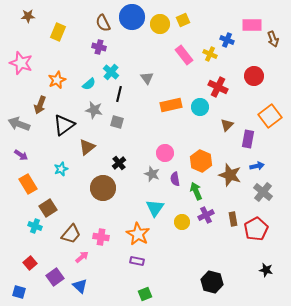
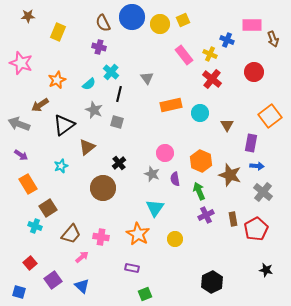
red circle at (254, 76): moved 4 px up
red cross at (218, 87): moved 6 px left, 8 px up; rotated 12 degrees clockwise
brown arrow at (40, 105): rotated 36 degrees clockwise
cyan circle at (200, 107): moved 6 px down
gray star at (94, 110): rotated 12 degrees clockwise
brown triangle at (227, 125): rotated 16 degrees counterclockwise
purple rectangle at (248, 139): moved 3 px right, 4 px down
blue arrow at (257, 166): rotated 16 degrees clockwise
cyan star at (61, 169): moved 3 px up
green arrow at (196, 191): moved 3 px right
yellow circle at (182, 222): moved 7 px left, 17 px down
purple rectangle at (137, 261): moved 5 px left, 7 px down
purple square at (55, 277): moved 2 px left, 3 px down
black hexagon at (212, 282): rotated 20 degrees clockwise
blue triangle at (80, 286): moved 2 px right
